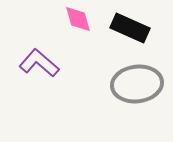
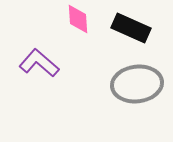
pink diamond: rotated 12 degrees clockwise
black rectangle: moved 1 px right
